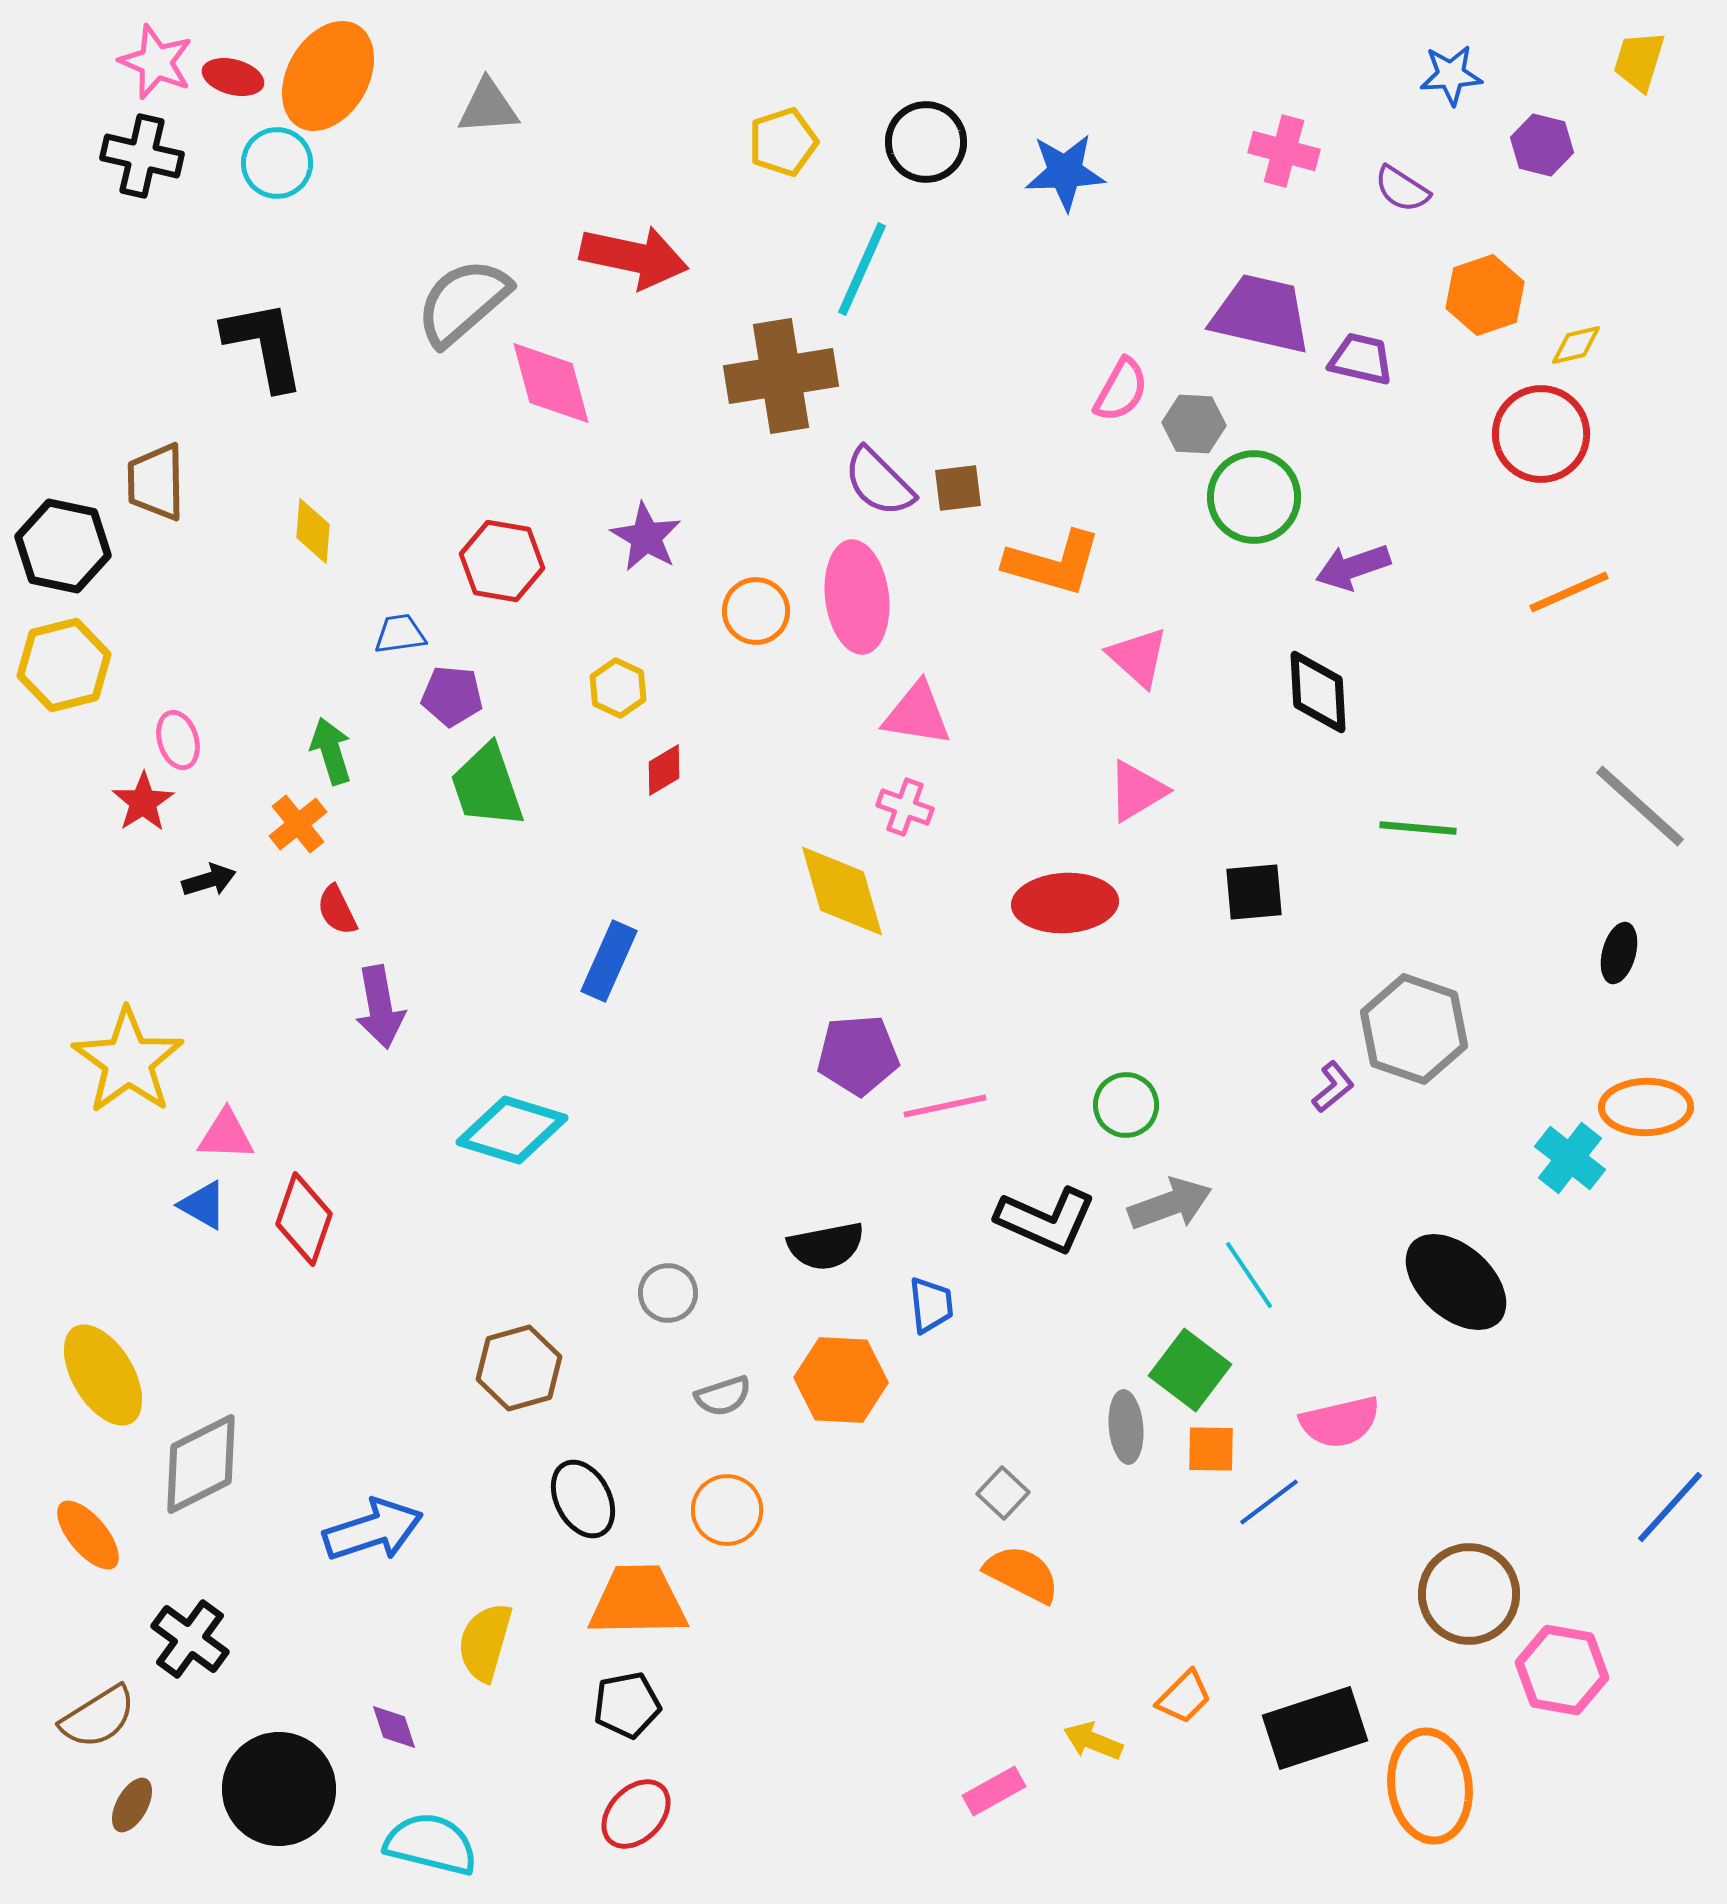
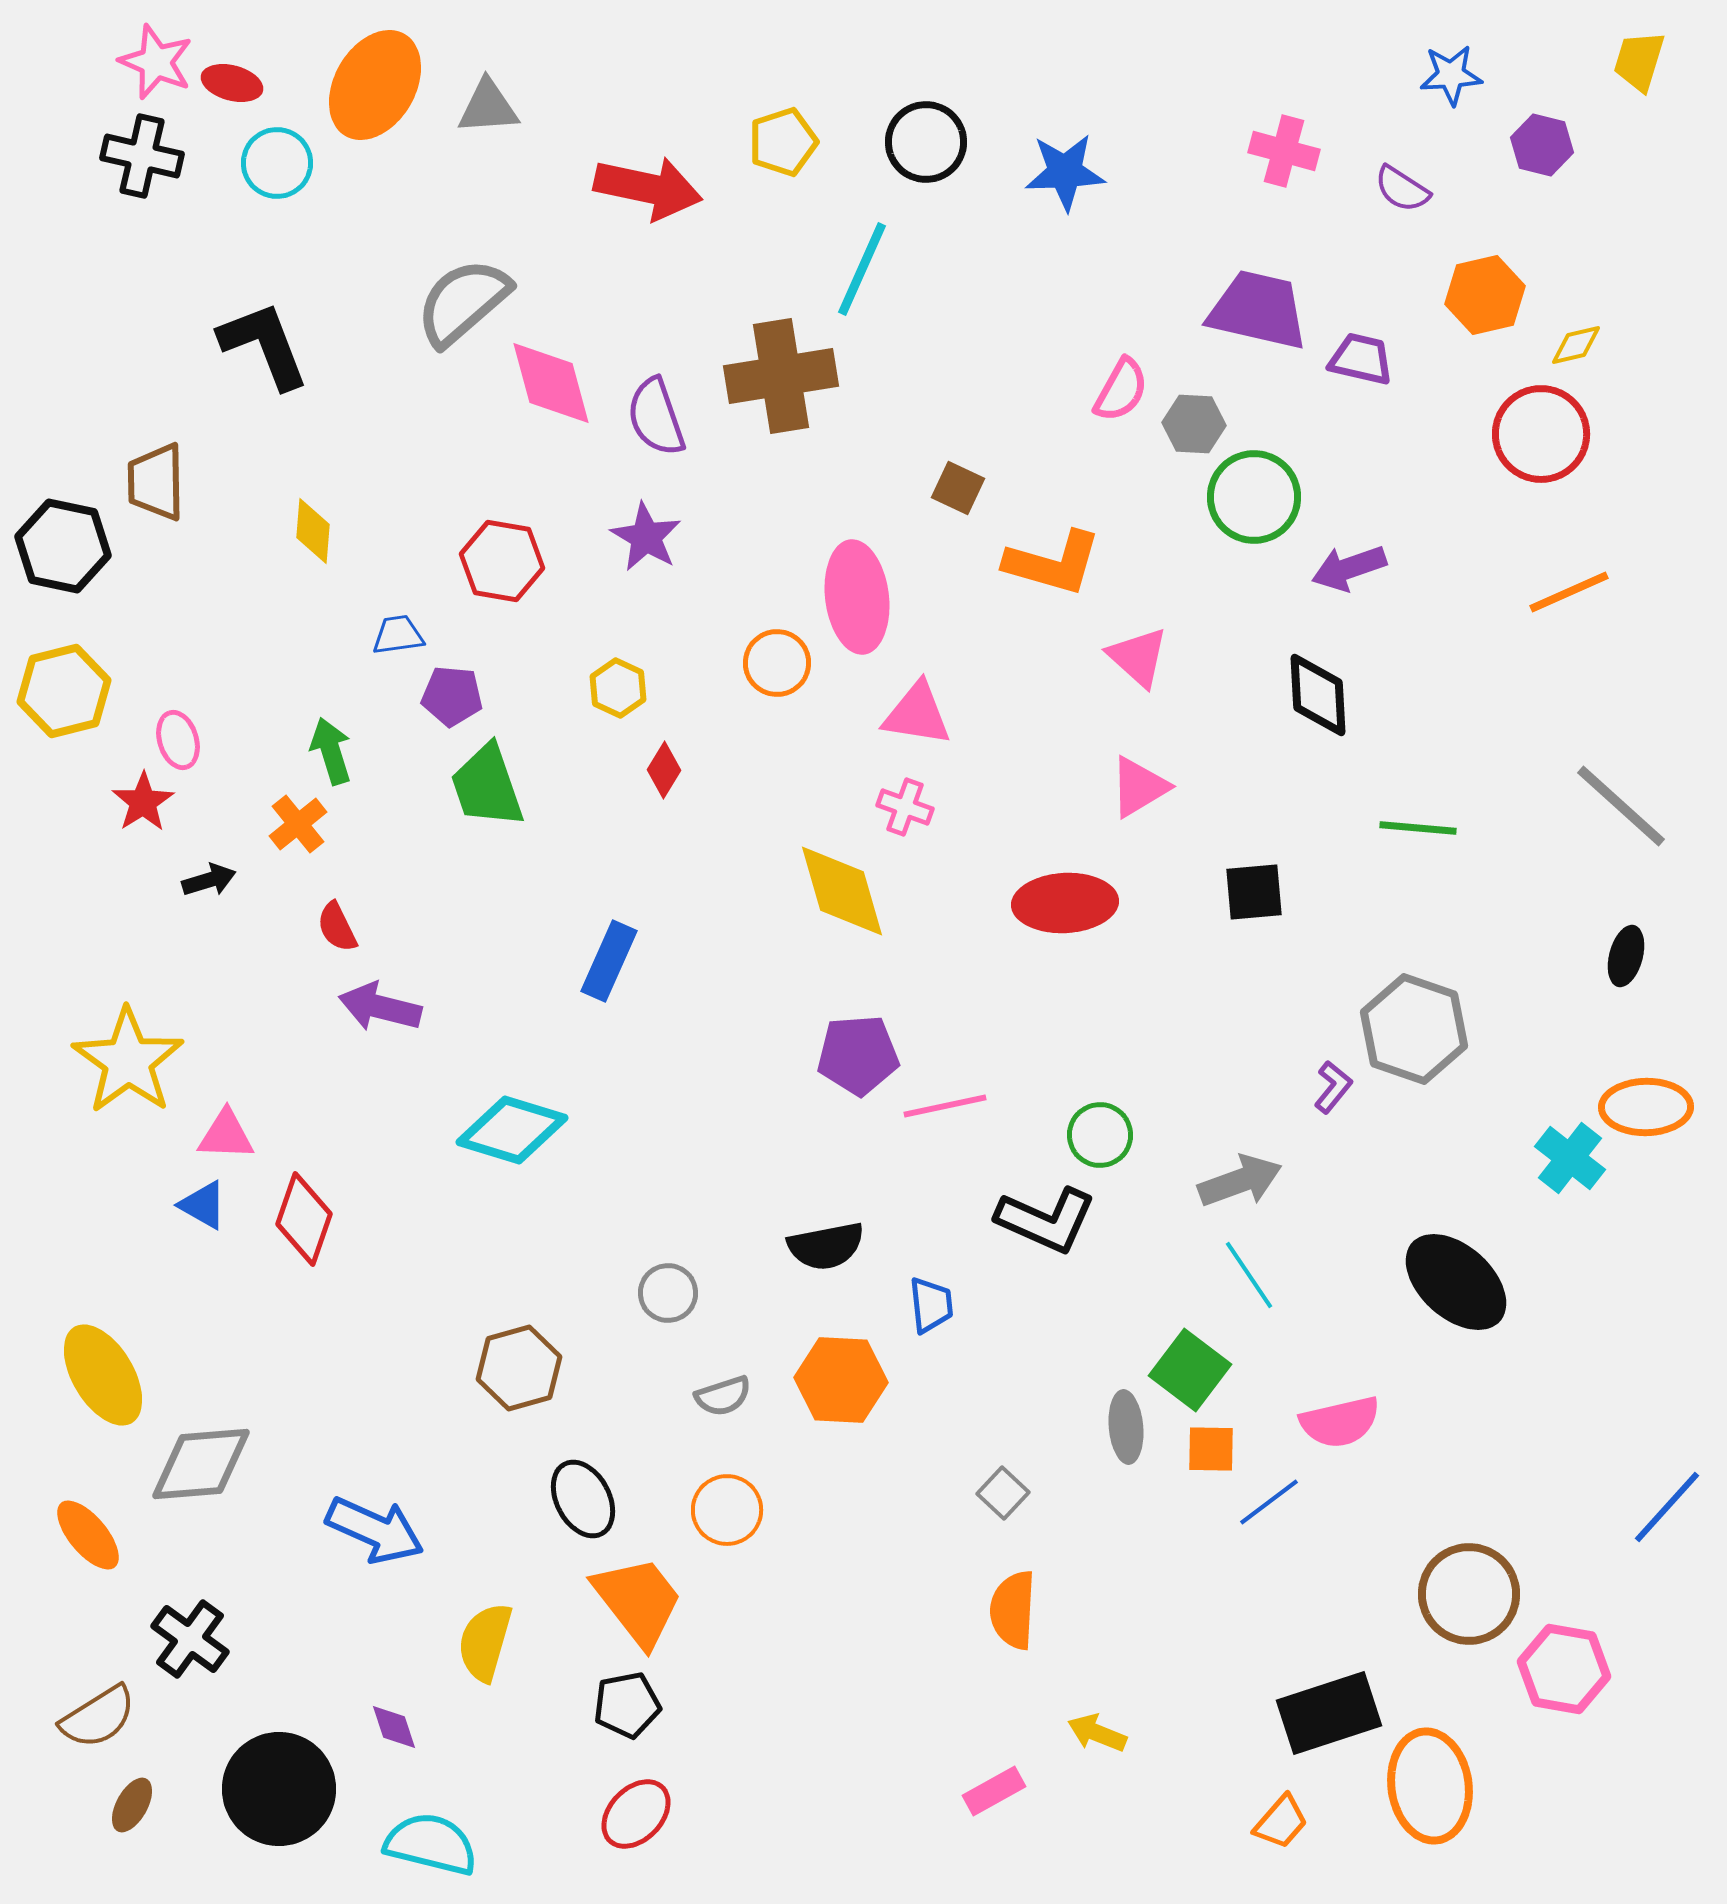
orange ellipse at (328, 76): moved 47 px right, 9 px down
red ellipse at (233, 77): moved 1 px left, 6 px down
red arrow at (634, 257): moved 14 px right, 69 px up
orange hexagon at (1485, 295): rotated 6 degrees clockwise
purple trapezoid at (1261, 314): moved 3 px left, 4 px up
black L-shape at (264, 345): rotated 10 degrees counterclockwise
purple semicircle at (879, 482): moved 223 px left, 65 px up; rotated 26 degrees clockwise
brown square at (958, 488): rotated 32 degrees clockwise
purple arrow at (1353, 567): moved 4 px left, 1 px down
orange circle at (756, 611): moved 21 px right, 52 px down
blue trapezoid at (400, 634): moved 2 px left, 1 px down
yellow hexagon at (64, 665): moved 26 px down
black diamond at (1318, 692): moved 3 px down
red diamond at (664, 770): rotated 28 degrees counterclockwise
pink triangle at (1137, 791): moved 2 px right, 4 px up
gray line at (1640, 806): moved 19 px left
red semicircle at (337, 910): moved 17 px down
black ellipse at (1619, 953): moved 7 px right, 3 px down
purple arrow at (380, 1007): rotated 114 degrees clockwise
purple L-shape at (1333, 1087): rotated 12 degrees counterclockwise
green circle at (1126, 1105): moved 26 px left, 30 px down
gray arrow at (1170, 1204): moved 70 px right, 23 px up
gray diamond at (201, 1464): rotated 22 degrees clockwise
blue line at (1670, 1507): moved 3 px left
blue arrow at (373, 1530): moved 2 px right; rotated 42 degrees clockwise
orange semicircle at (1022, 1574): moved 9 px left, 36 px down; rotated 114 degrees counterclockwise
orange trapezoid at (638, 1601): rotated 53 degrees clockwise
pink hexagon at (1562, 1670): moved 2 px right, 1 px up
orange trapezoid at (1184, 1697): moved 97 px right, 125 px down; rotated 4 degrees counterclockwise
black rectangle at (1315, 1728): moved 14 px right, 15 px up
yellow arrow at (1093, 1741): moved 4 px right, 8 px up
